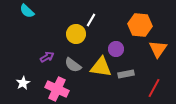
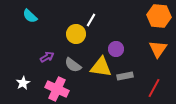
cyan semicircle: moved 3 px right, 5 px down
orange hexagon: moved 19 px right, 9 px up
gray rectangle: moved 1 px left, 2 px down
